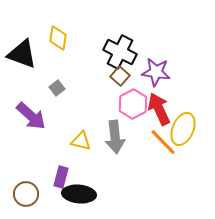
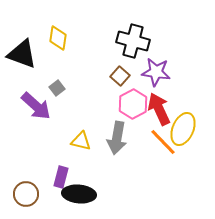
black cross: moved 13 px right, 11 px up; rotated 12 degrees counterclockwise
purple arrow: moved 5 px right, 10 px up
gray arrow: moved 2 px right, 1 px down; rotated 16 degrees clockwise
